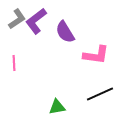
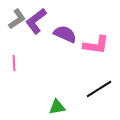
purple semicircle: moved 2 px down; rotated 145 degrees clockwise
pink L-shape: moved 10 px up
black line: moved 1 px left, 5 px up; rotated 8 degrees counterclockwise
